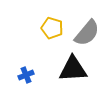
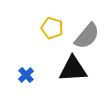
gray semicircle: moved 3 px down
blue cross: rotated 21 degrees counterclockwise
